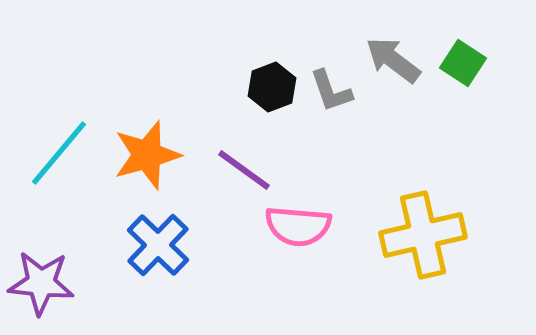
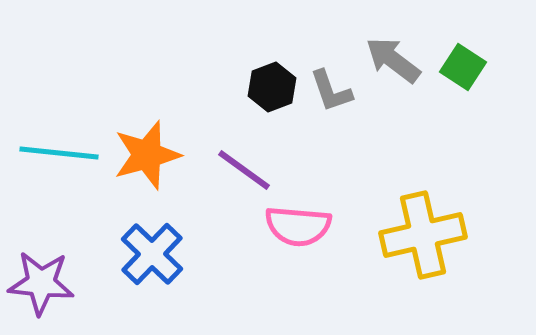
green square: moved 4 px down
cyan line: rotated 56 degrees clockwise
blue cross: moved 6 px left, 9 px down
